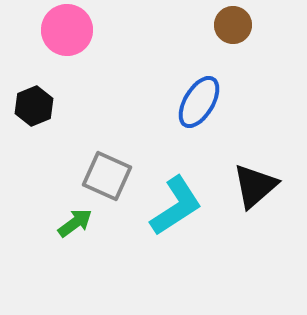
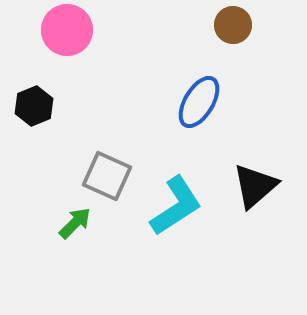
green arrow: rotated 9 degrees counterclockwise
